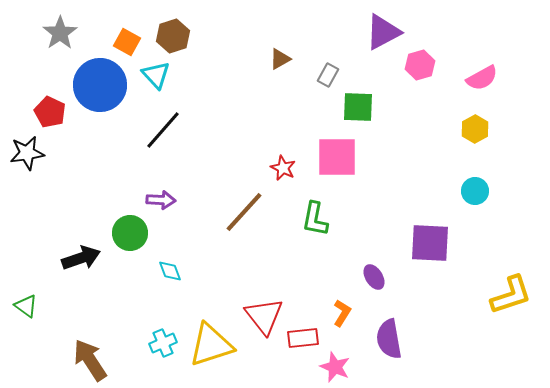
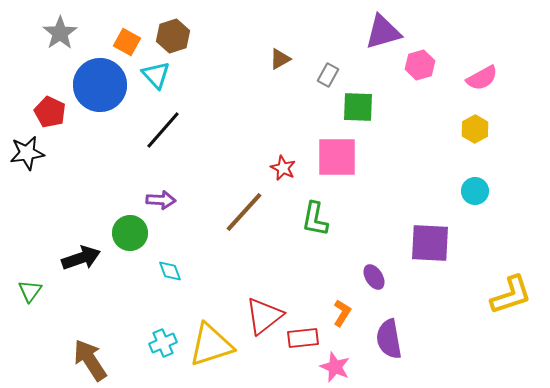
purple triangle: rotated 12 degrees clockwise
green triangle: moved 4 px right, 15 px up; rotated 30 degrees clockwise
red triangle: rotated 30 degrees clockwise
